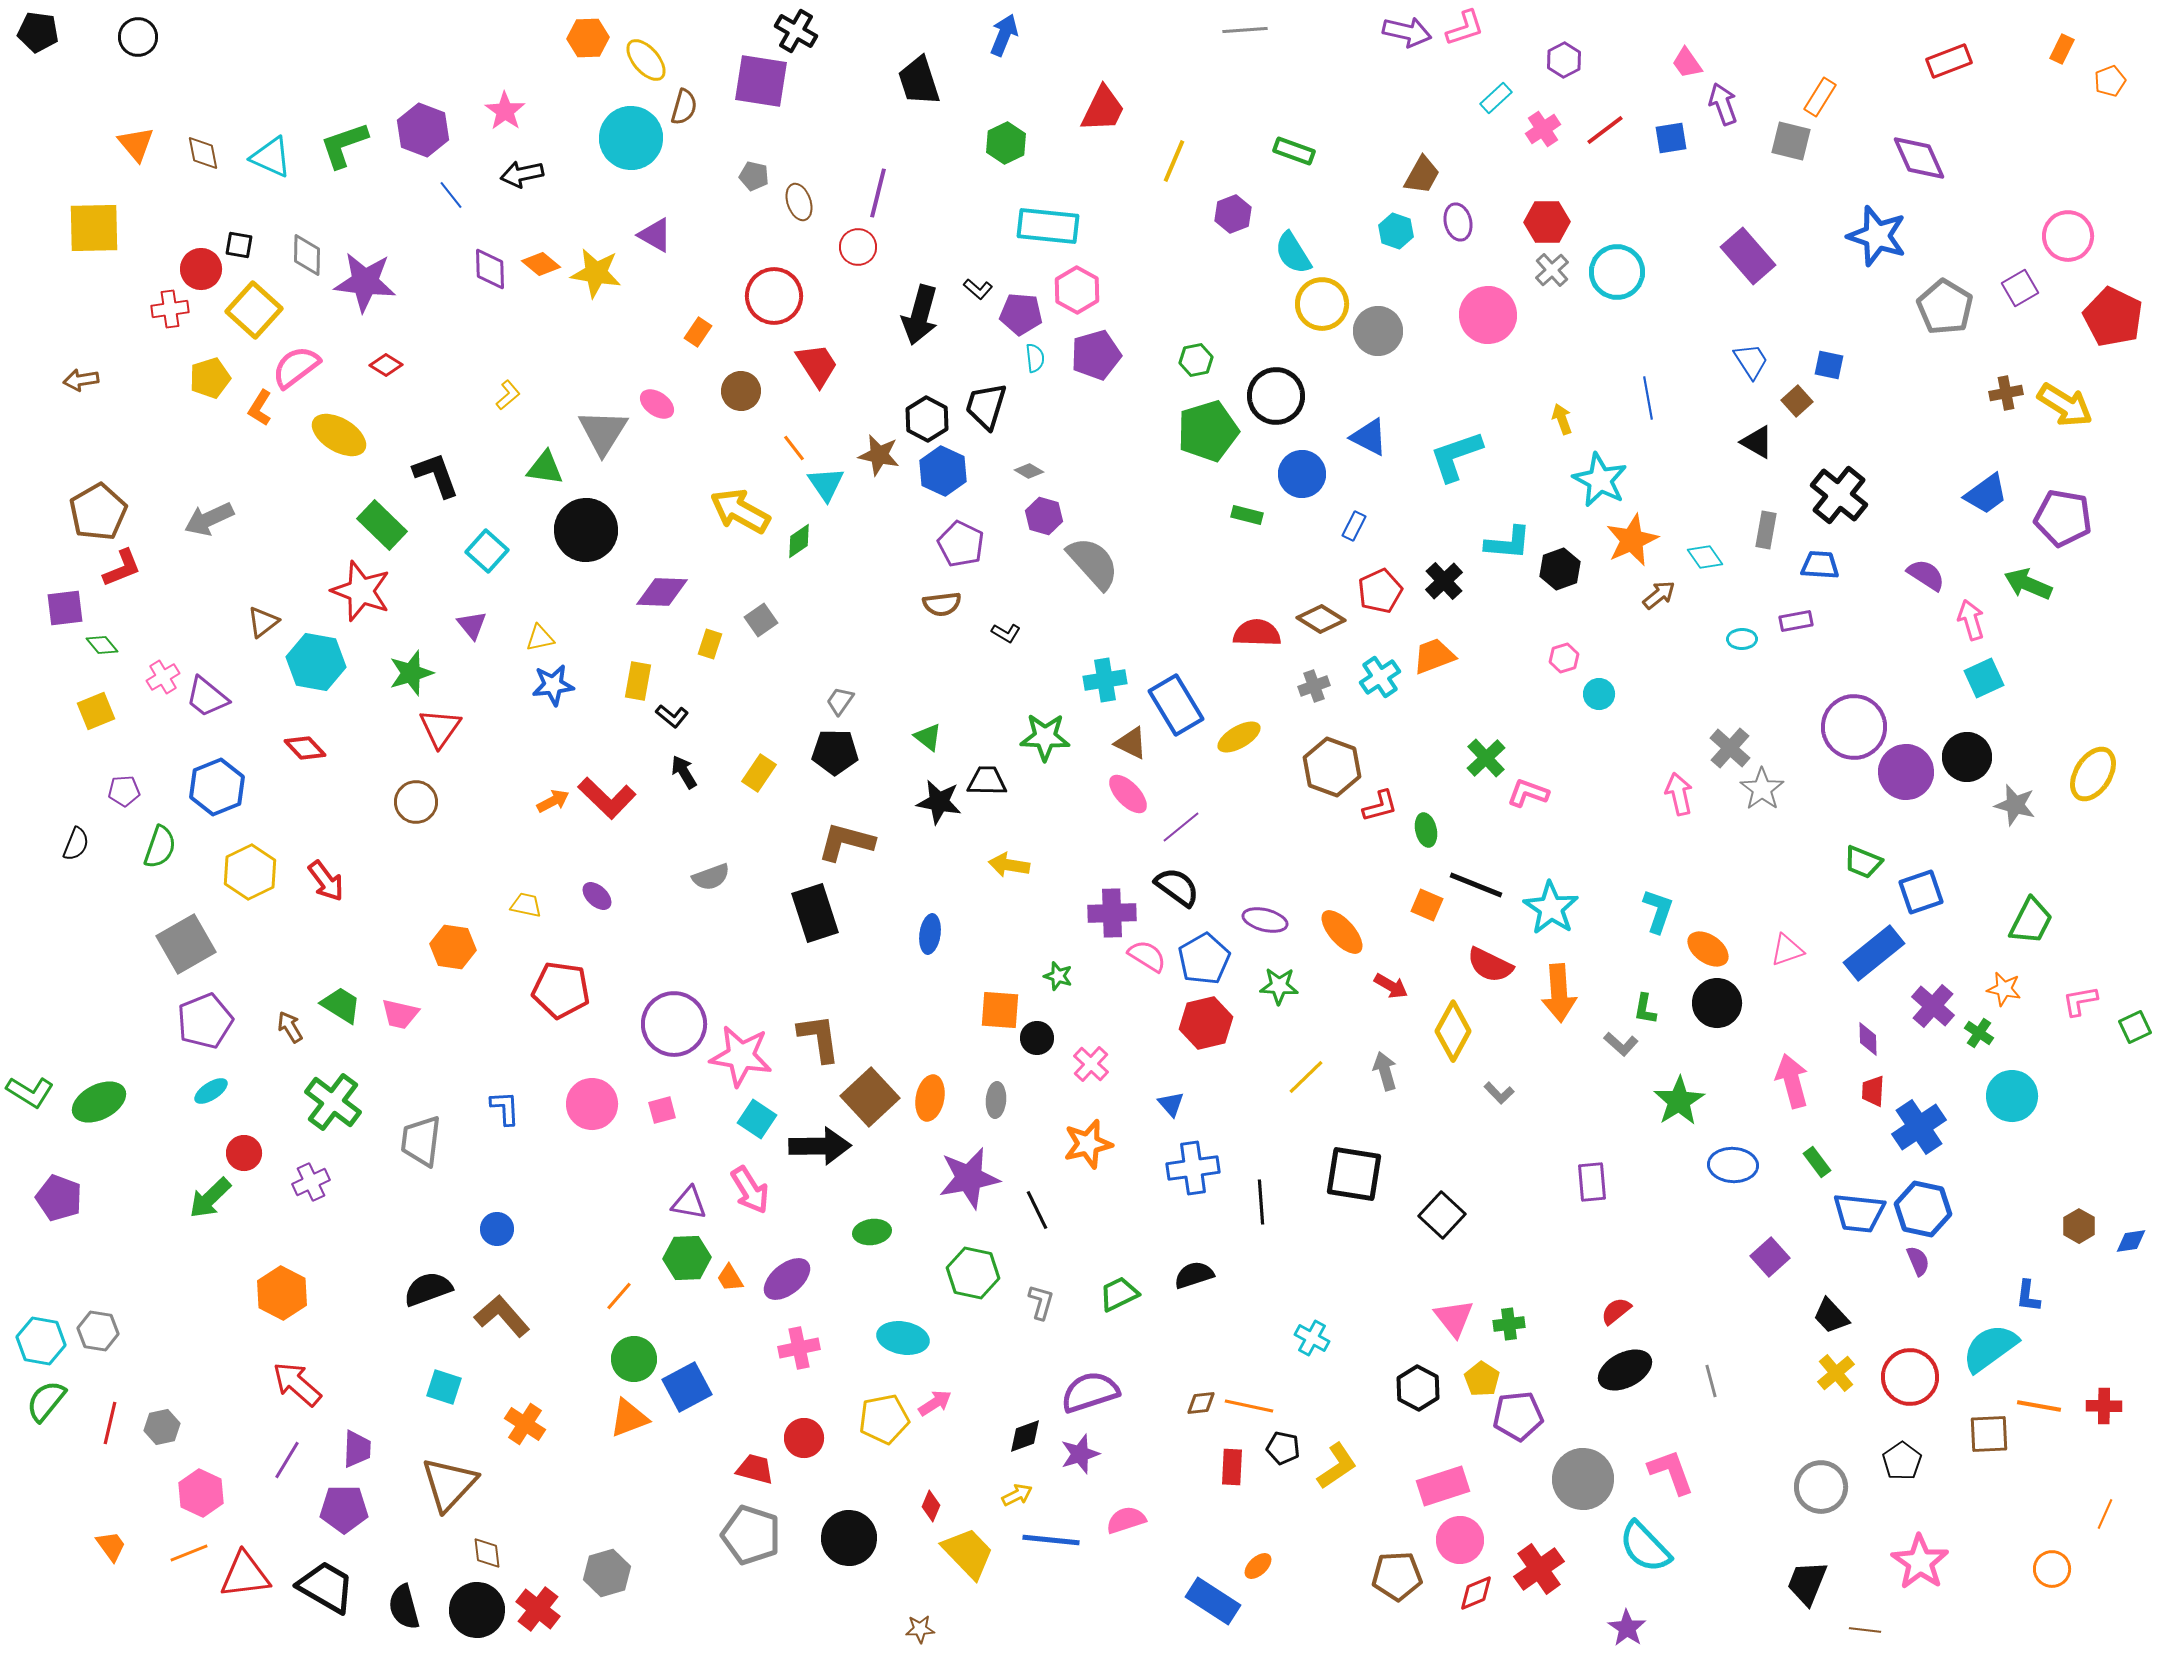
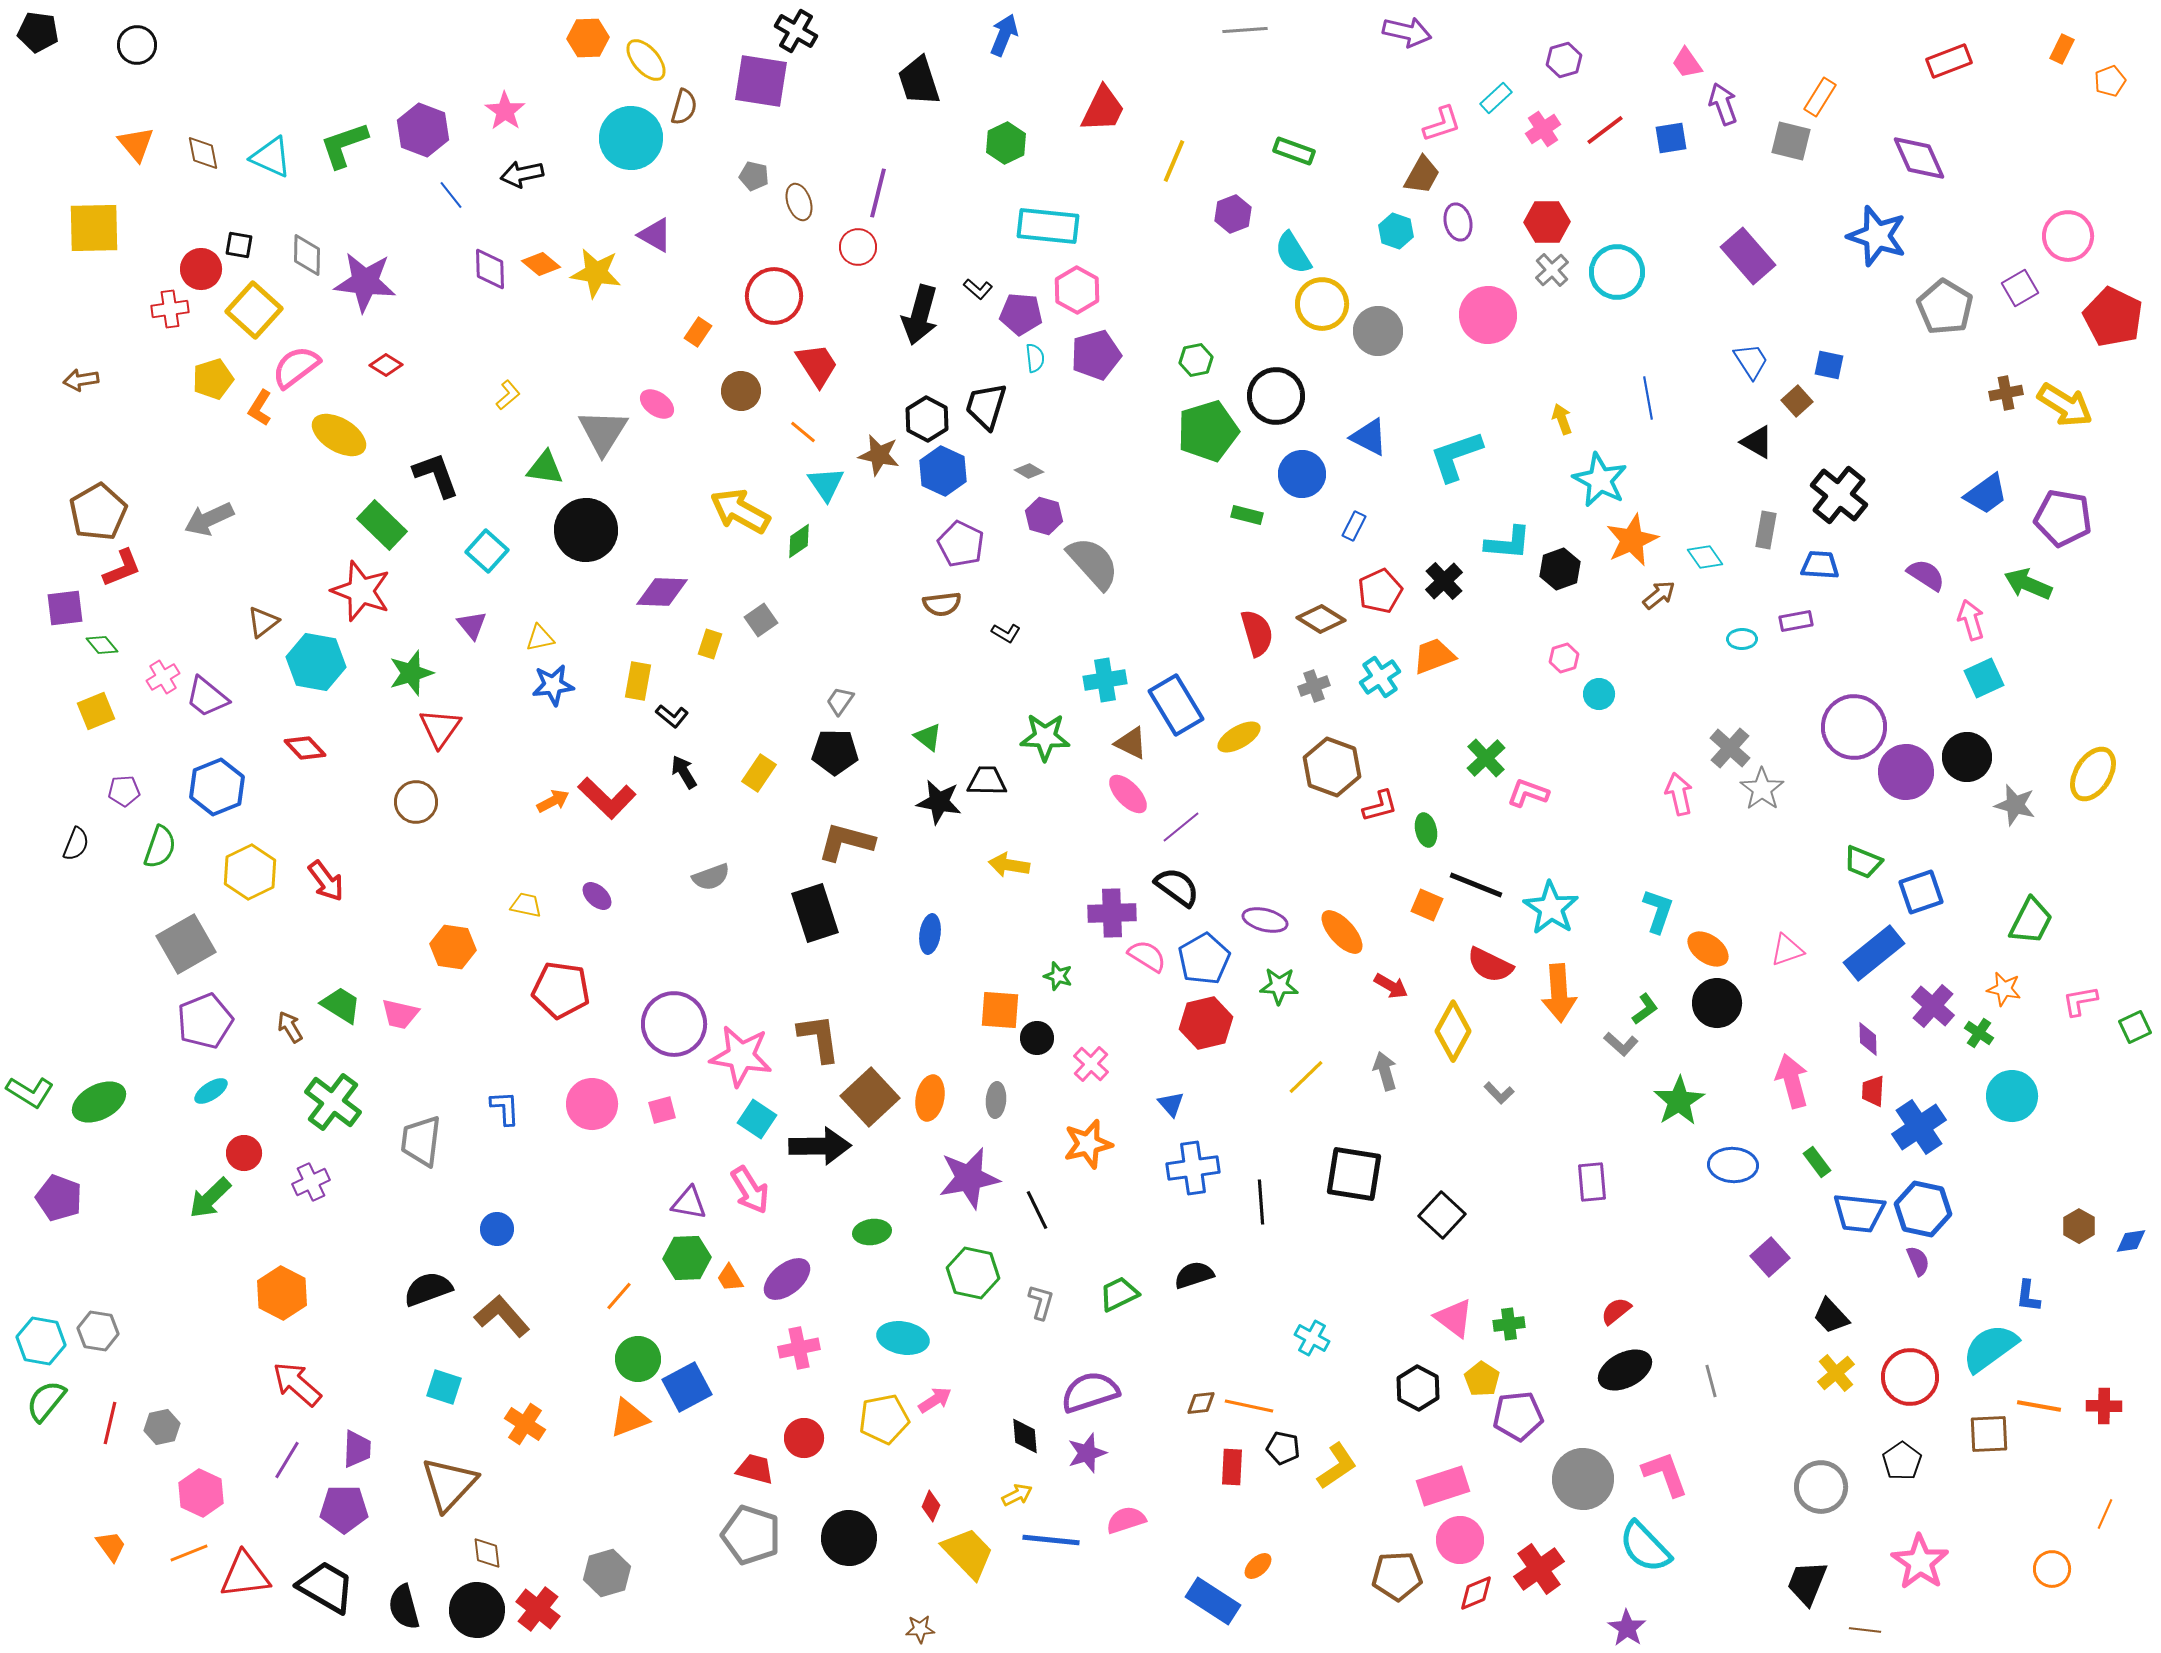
pink L-shape at (1465, 28): moved 23 px left, 96 px down
black circle at (138, 37): moved 1 px left, 8 px down
purple hexagon at (1564, 60): rotated 12 degrees clockwise
yellow pentagon at (210, 378): moved 3 px right, 1 px down
orange line at (794, 448): moved 9 px right, 16 px up; rotated 12 degrees counterclockwise
red semicircle at (1257, 633): rotated 72 degrees clockwise
green L-shape at (1645, 1009): rotated 136 degrees counterclockwise
pink triangle at (1454, 1318): rotated 15 degrees counterclockwise
green circle at (634, 1359): moved 4 px right
pink arrow at (935, 1403): moved 3 px up
black diamond at (1025, 1436): rotated 75 degrees counterclockwise
purple star at (1080, 1454): moved 7 px right, 1 px up
pink L-shape at (1671, 1472): moved 6 px left, 2 px down
